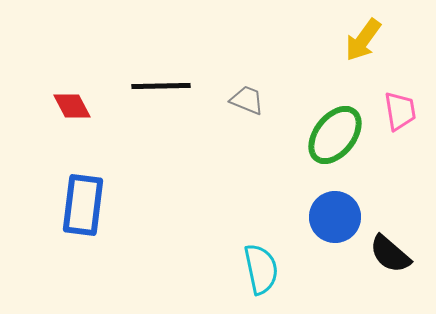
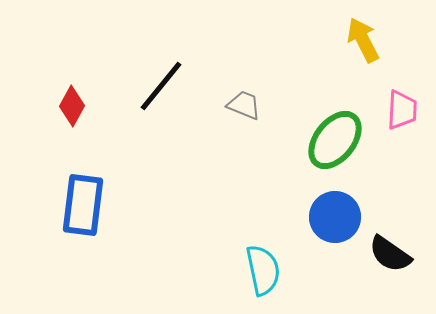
yellow arrow: rotated 117 degrees clockwise
black line: rotated 50 degrees counterclockwise
gray trapezoid: moved 3 px left, 5 px down
red diamond: rotated 57 degrees clockwise
pink trapezoid: moved 2 px right, 1 px up; rotated 12 degrees clockwise
green ellipse: moved 5 px down
black semicircle: rotated 6 degrees counterclockwise
cyan semicircle: moved 2 px right, 1 px down
